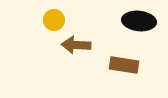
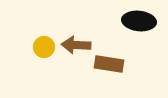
yellow circle: moved 10 px left, 27 px down
brown rectangle: moved 15 px left, 1 px up
